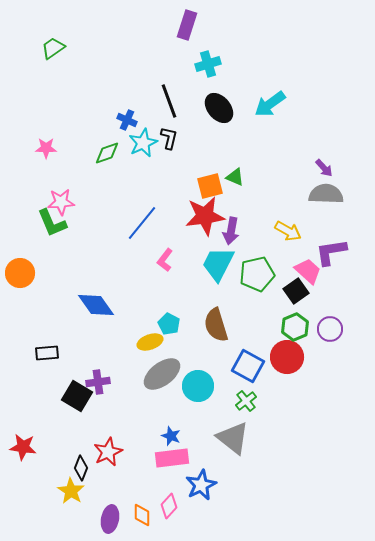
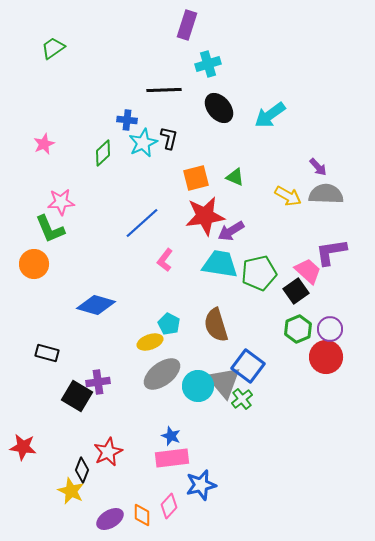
black line at (169, 101): moved 5 px left, 11 px up; rotated 72 degrees counterclockwise
cyan arrow at (270, 104): moved 11 px down
blue cross at (127, 120): rotated 18 degrees counterclockwise
pink star at (46, 148): moved 2 px left, 4 px up; rotated 25 degrees counterclockwise
green diamond at (107, 153): moved 4 px left; rotated 24 degrees counterclockwise
purple arrow at (324, 168): moved 6 px left, 1 px up
orange square at (210, 186): moved 14 px left, 8 px up
green L-shape at (52, 223): moved 2 px left, 6 px down
blue line at (142, 223): rotated 9 degrees clockwise
purple arrow at (231, 231): rotated 48 degrees clockwise
yellow arrow at (288, 231): moved 35 px up
cyan trapezoid at (218, 264): moved 2 px right; rotated 72 degrees clockwise
orange circle at (20, 273): moved 14 px right, 9 px up
green pentagon at (257, 274): moved 2 px right, 1 px up
blue diamond at (96, 305): rotated 39 degrees counterclockwise
green hexagon at (295, 327): moved 3 px right, 2 px down
black rectangle at (47, 353): rotated 20 degrees clockwise
red circle at (287, 357): moved 39 px right
blue square at (248, 366): rotated 8 degrees clockwise
green cross at (246, 401): moved 4 px left, 2 px up
gray triangle at (233, 438): moved 9 px left, 56 px up; rotated 12 degrees clockwise
black diamond at (81, 468): moved 1 px right, 2 px down
blue star at (201, 485): rotated 12 degrees clockwise
yellow star at (71, 491): rotated 8 degrees counterclockwise
purple ellipse at (110, 519): rotated 48 degrees clockwise
